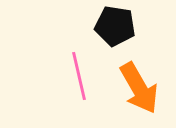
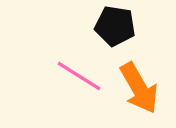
pink line: rotated 45 degrees counterclockwise
